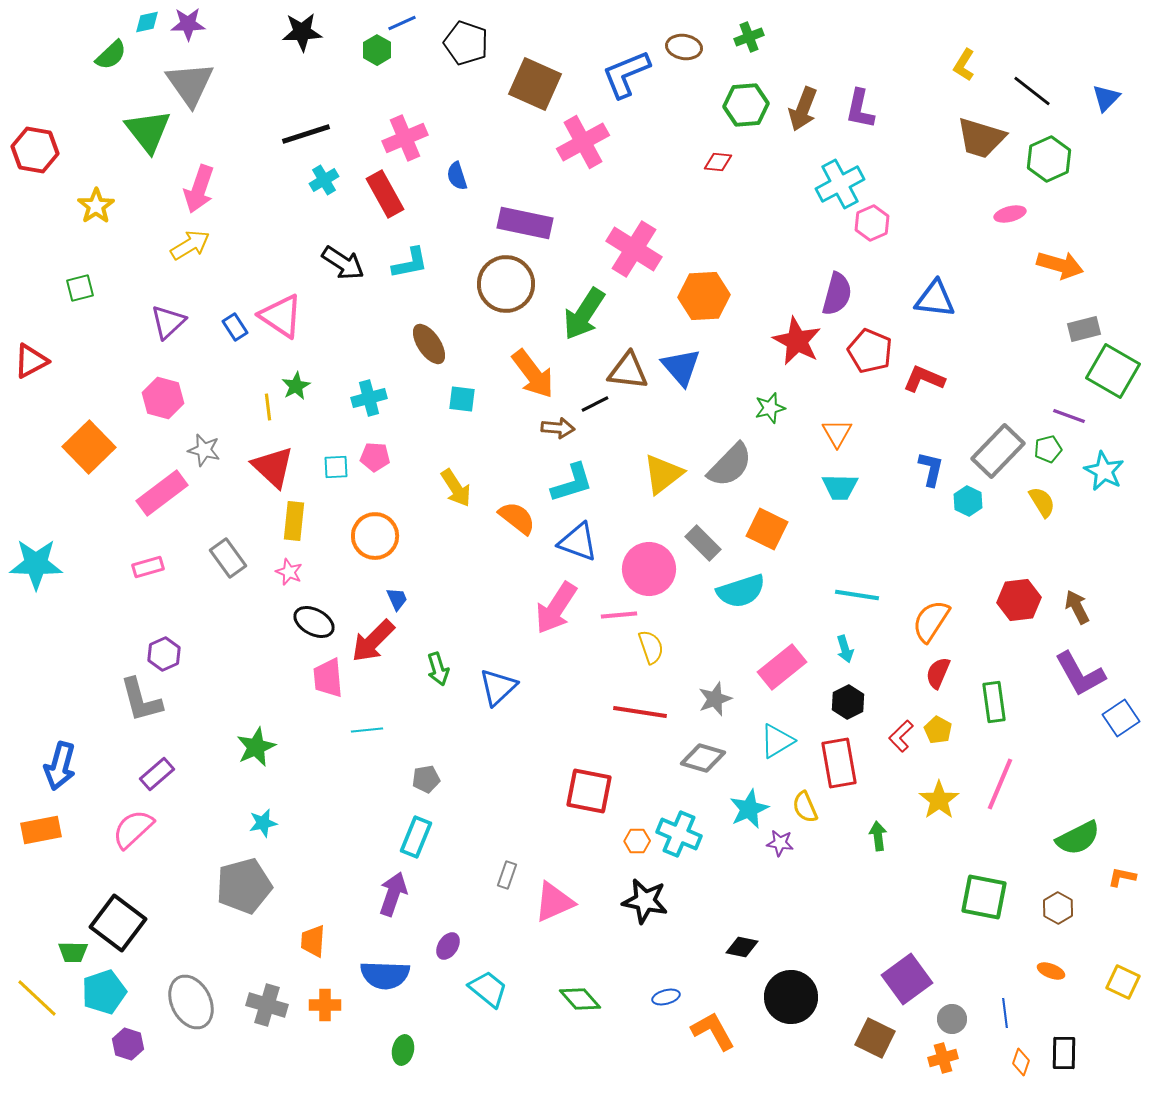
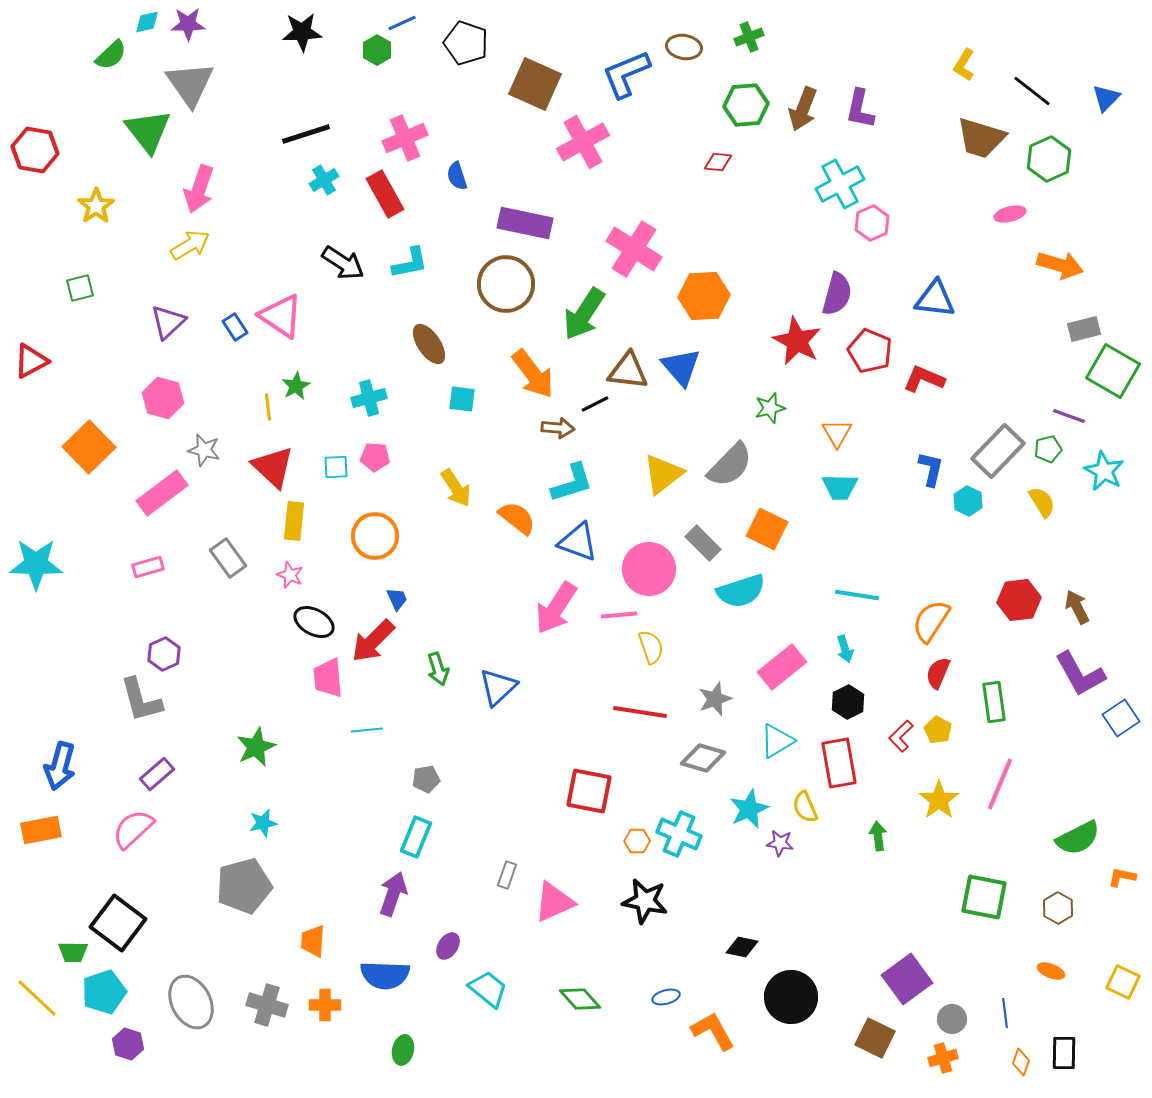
pink star at (289, 572): moved 1 px right, 3 px down
